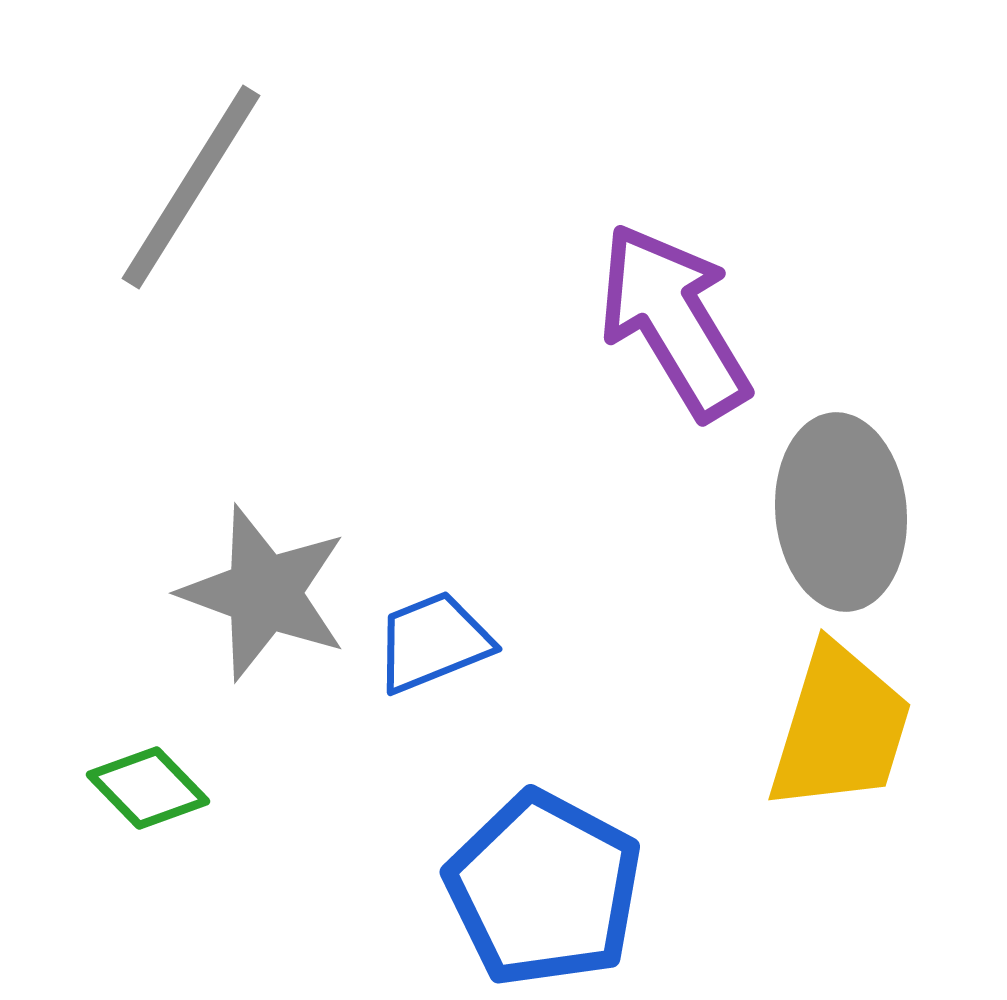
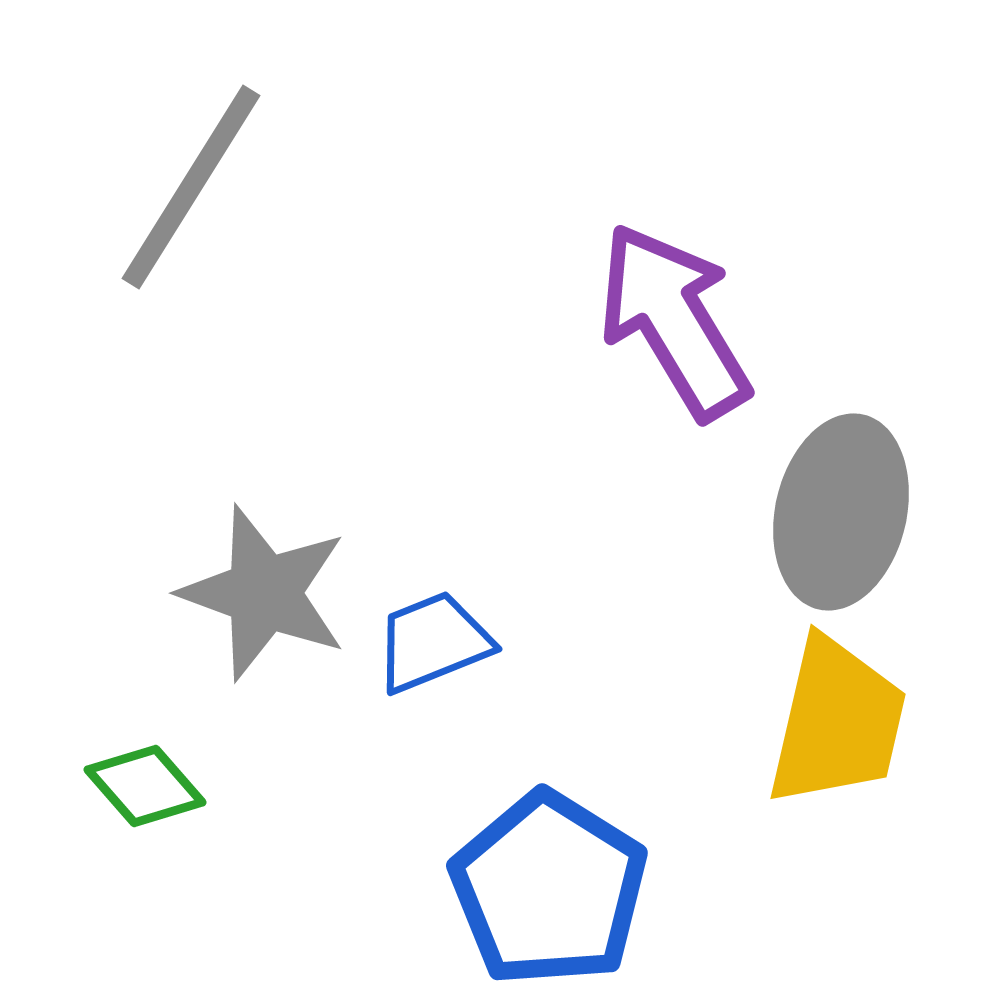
gray ellipse: rotated 18 degrees clockwise
yellow trapezoid: moved 3 px left, 6 px up; rotated 4 degrees counterclockwise
green diamond: moved 3 px left, 2 px up; rotated 3 degrees clockwise
blue pentagon: moved 5 px right; rotated 4 degrees clockwise
